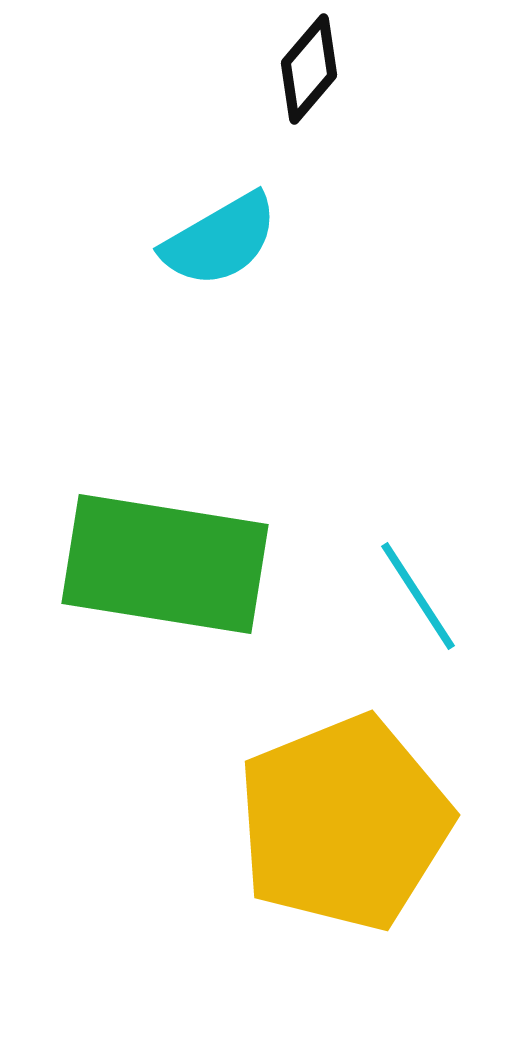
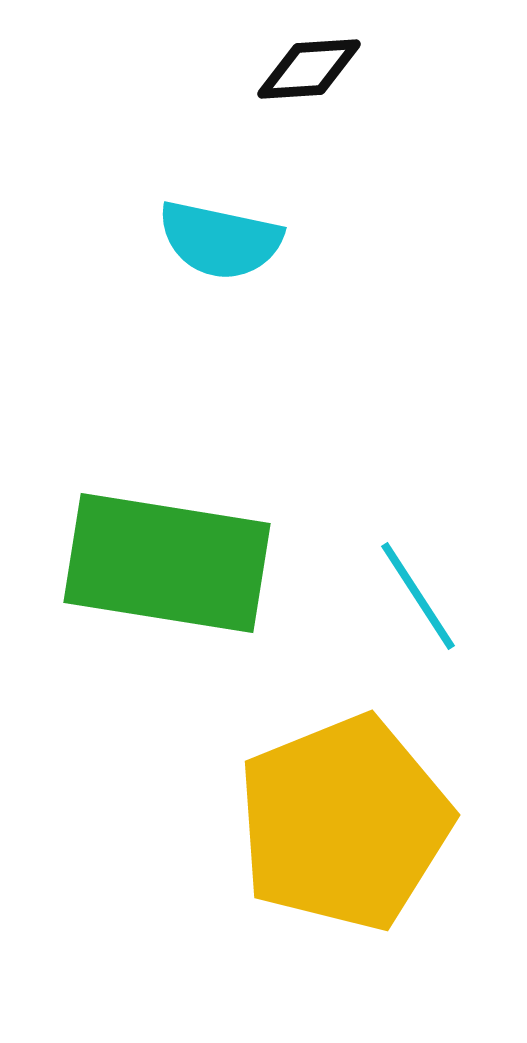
black diamond: rotated 46 degrees clockwise
cyan semicircle: rotated 42 degrees clockwise
green rectangle: moved 2 px right, 1 px up
